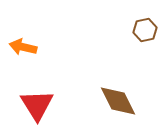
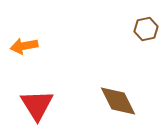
brown hexagon: moved 1 px right, 1 px up
orange arrow: moved 1 px right, 1 px up; rotated 24 degrees counterclockwise
